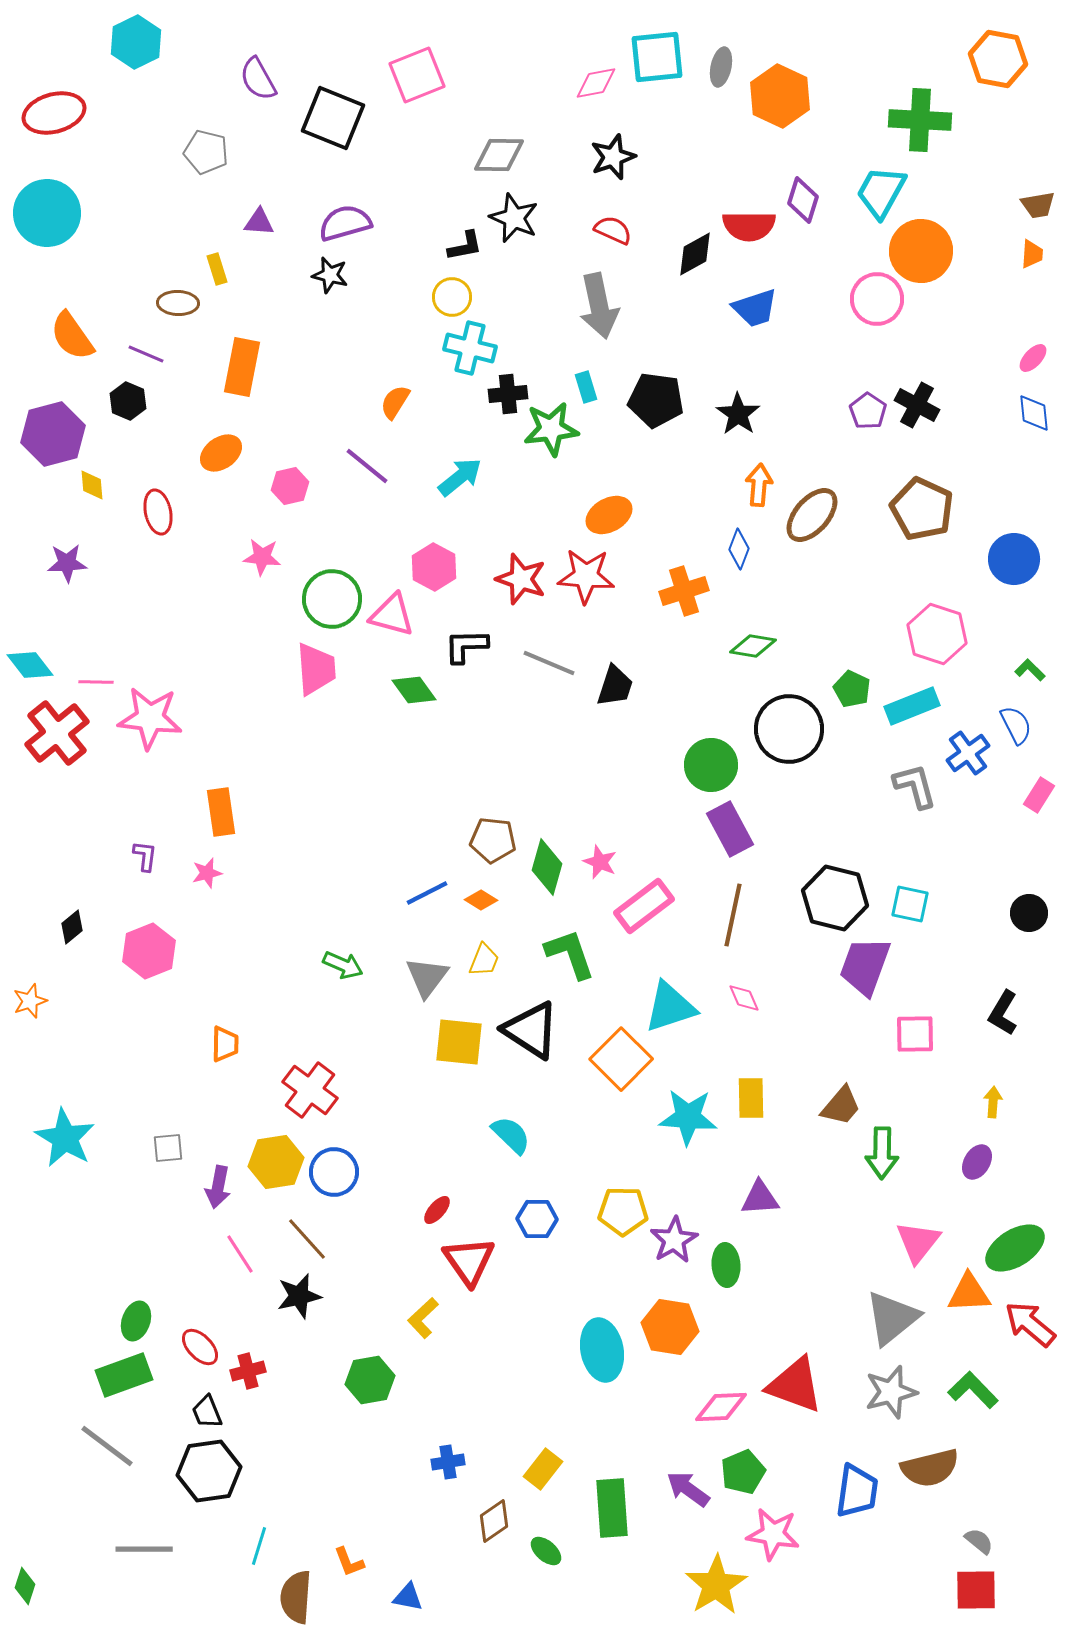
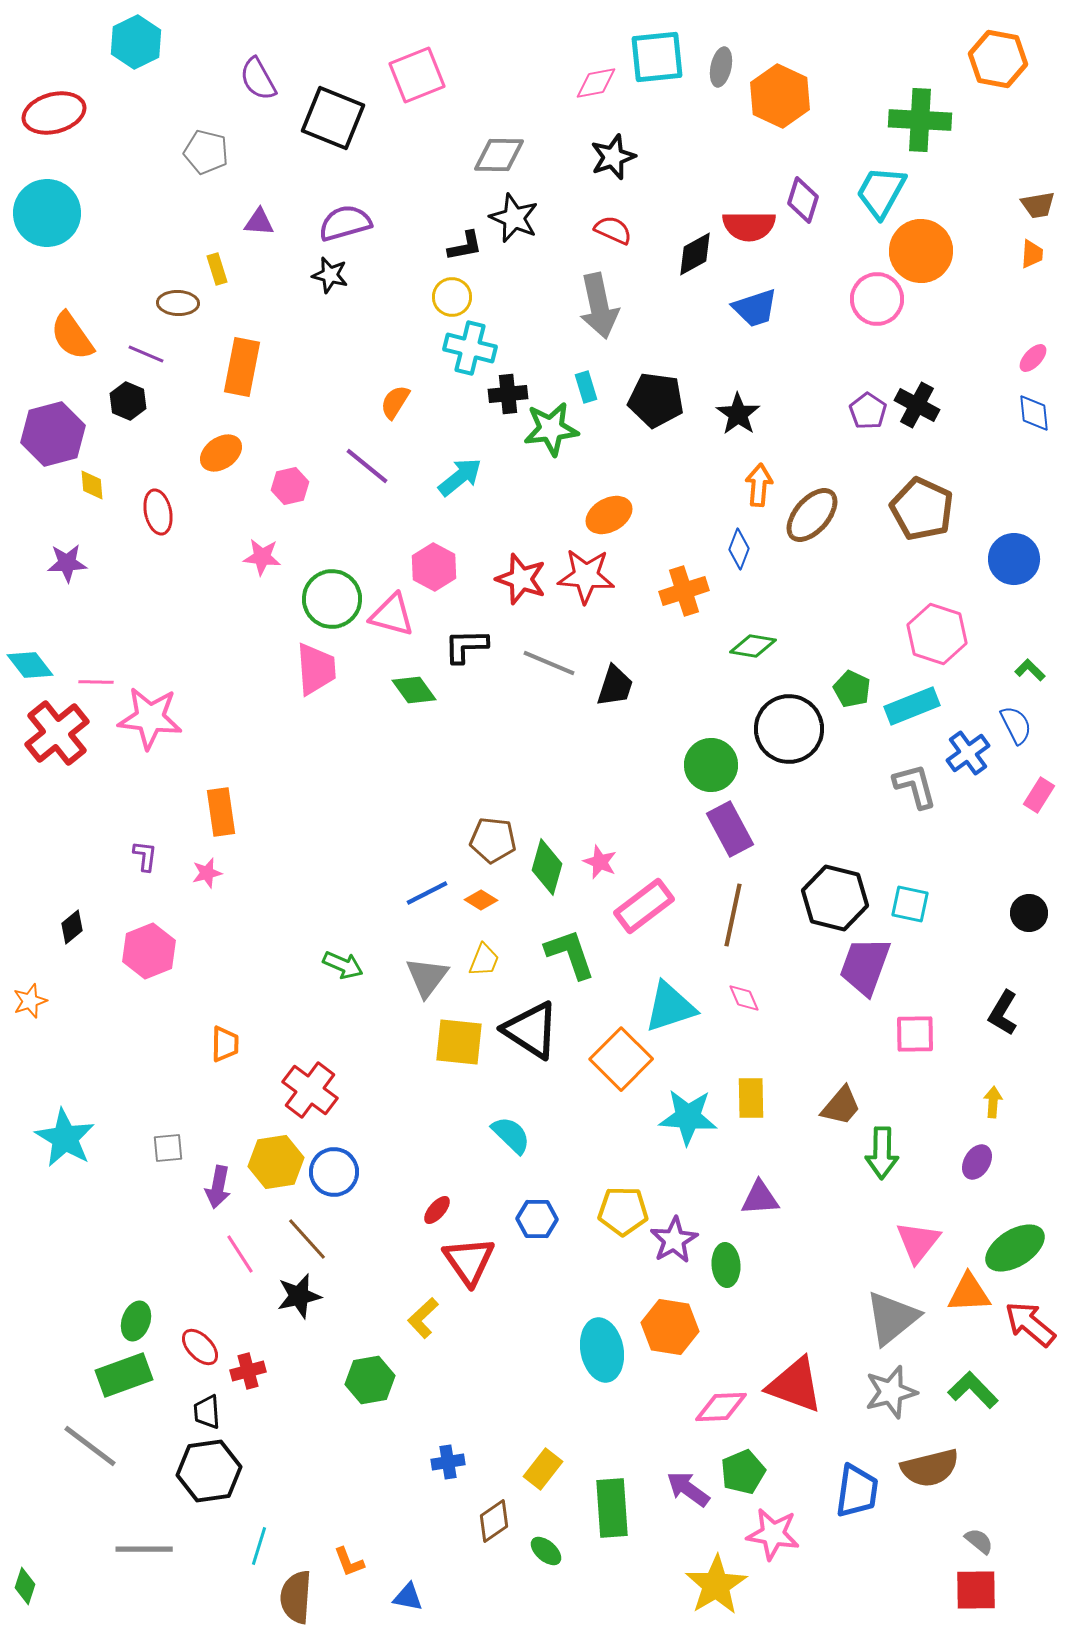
black trapezoid at (207, 1412): rotated 18 degrees clockwise
gray line at (107, 1446): moved 17 px left
